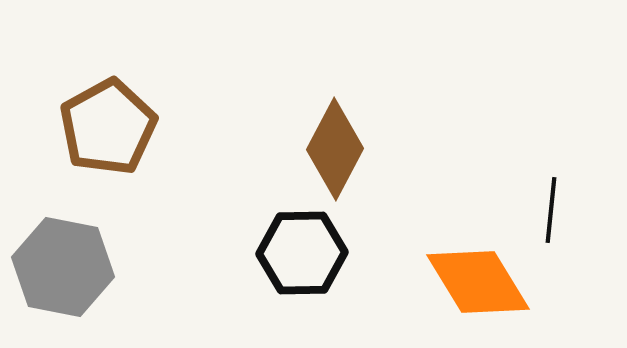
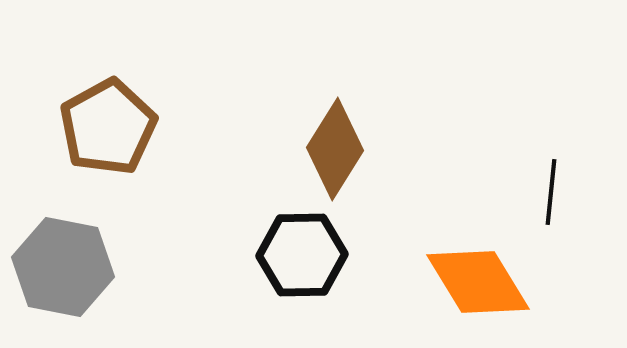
brown diamond: rotated 4 degrees clockwise
black line: moved 18 px up
black hexagon: moved 2 px down
